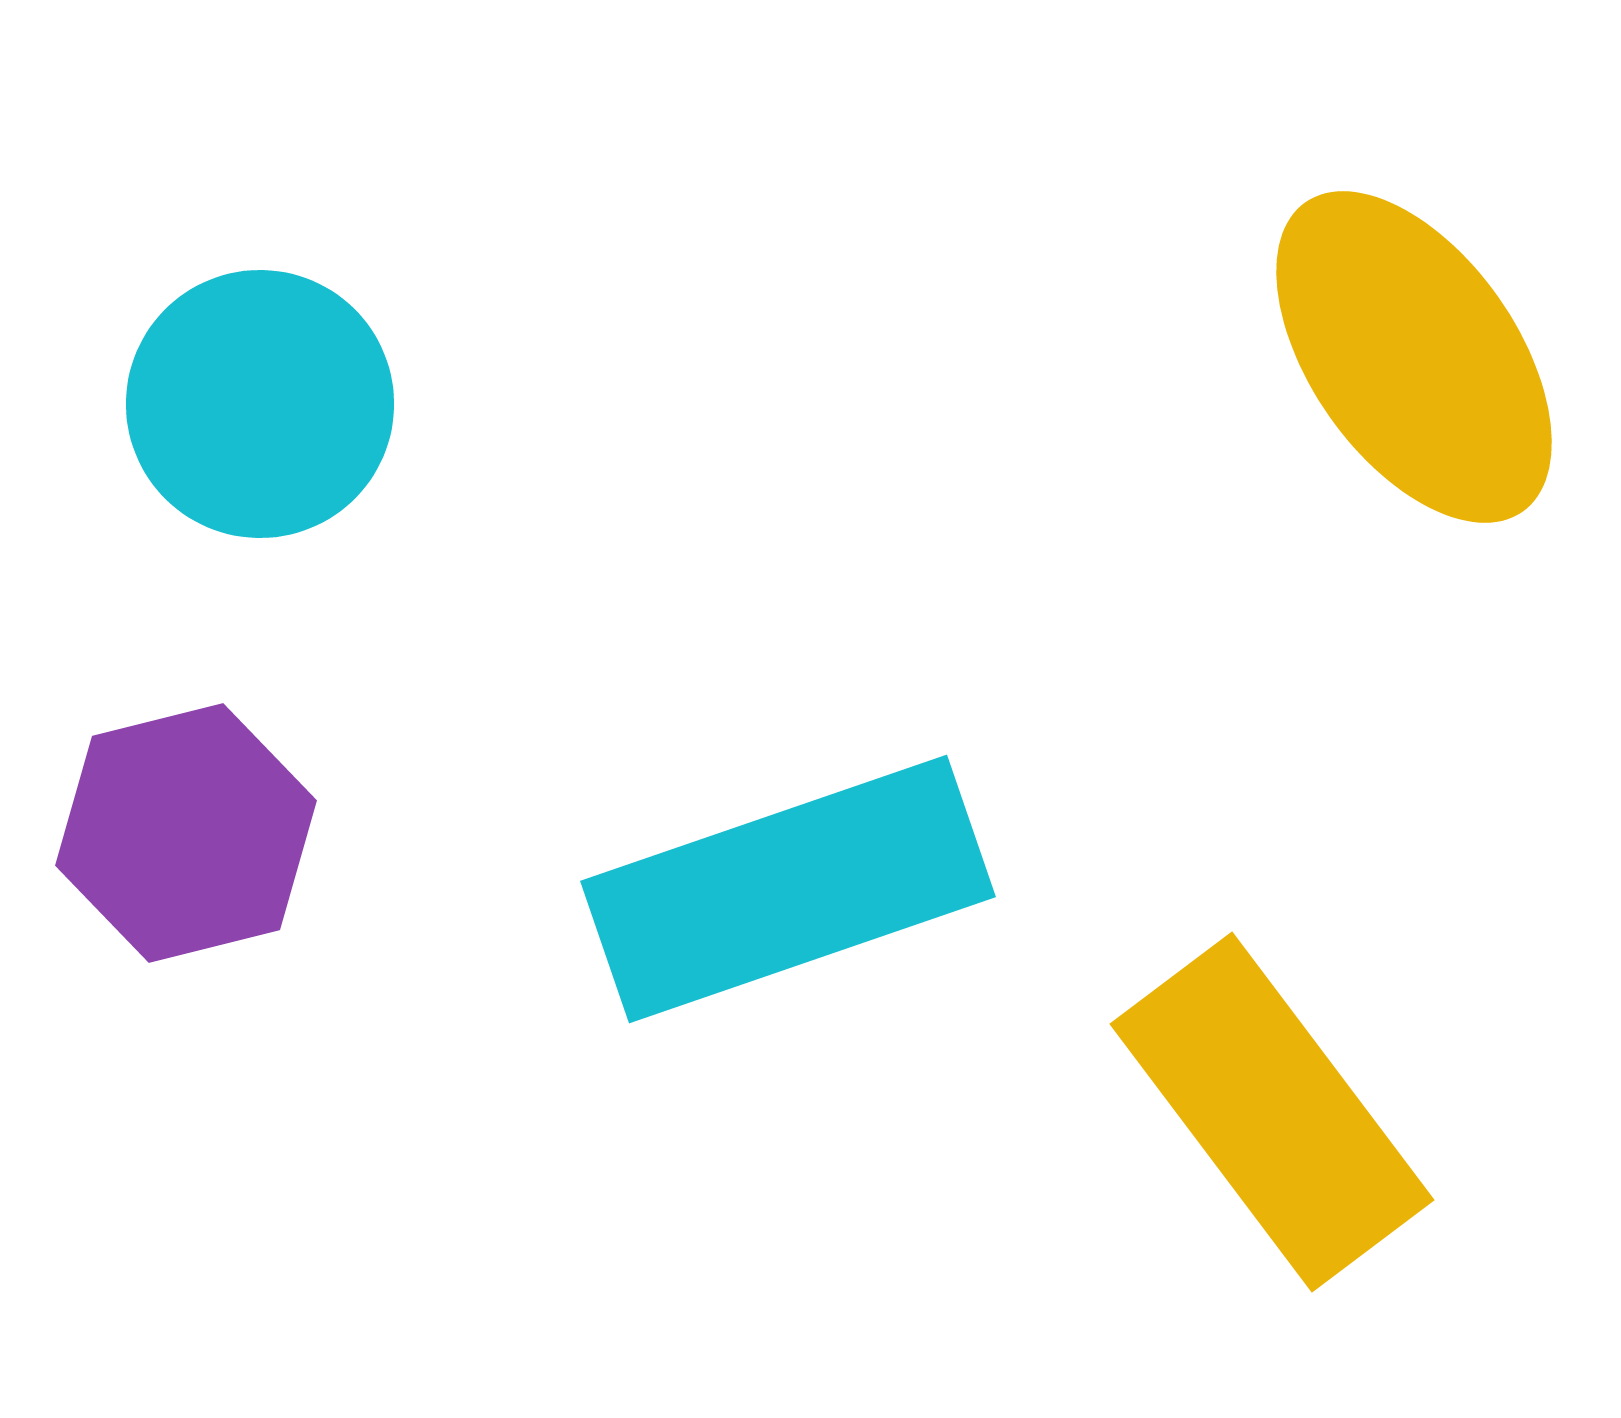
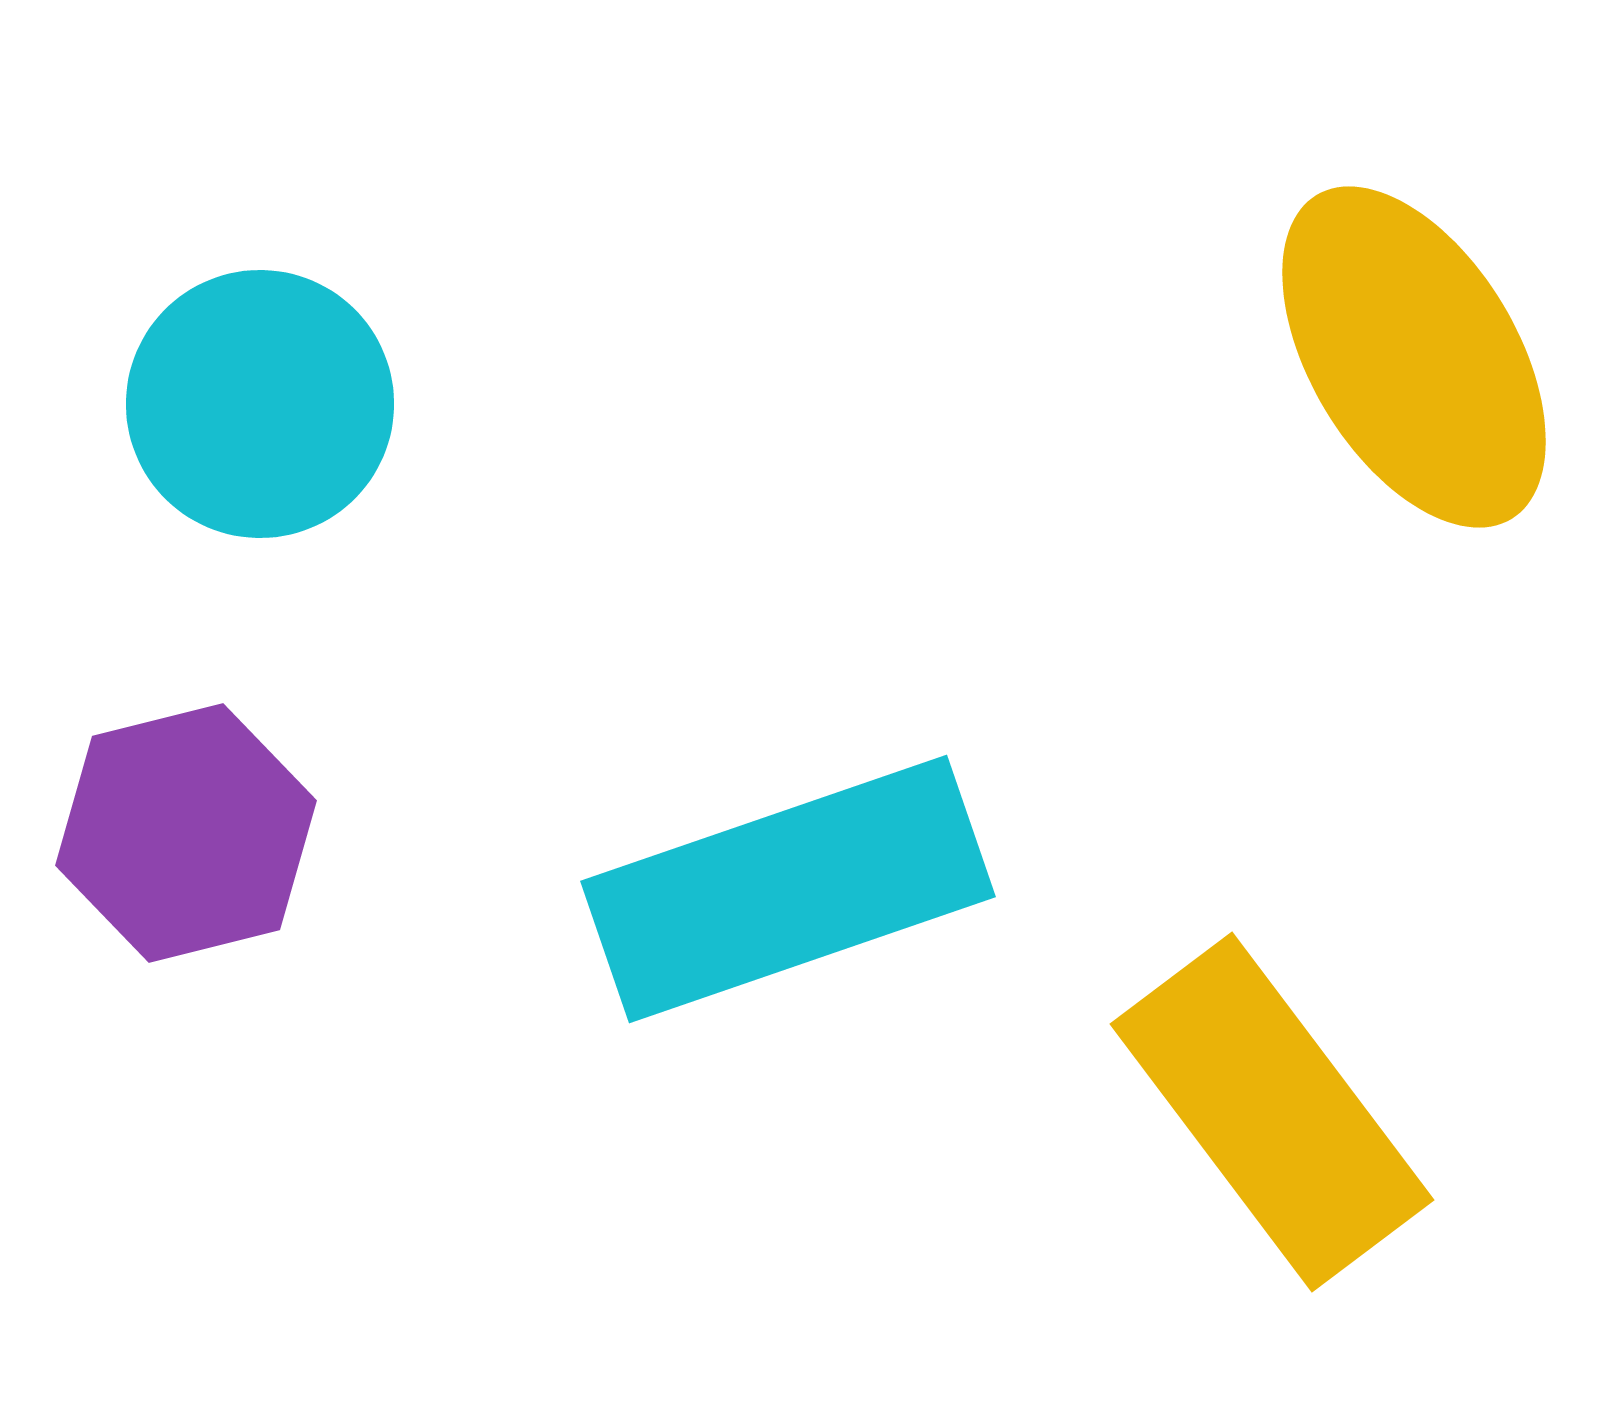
yellow ellipse: rotated 4 degrees clockwise
